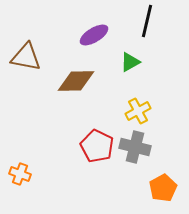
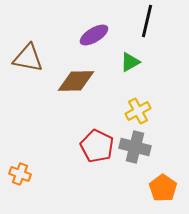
brown triangle: moved 2 px right, 1 px down
orange pentagon: rotated 8 degrees counterclockwise
